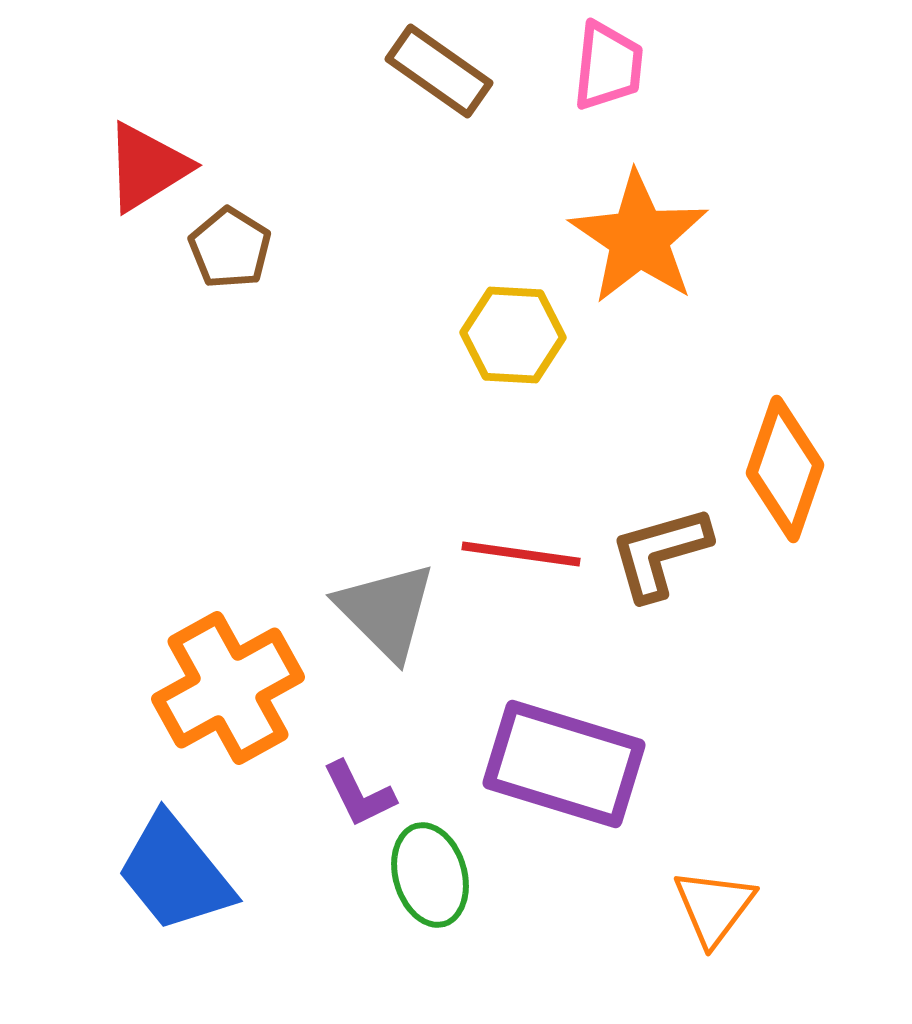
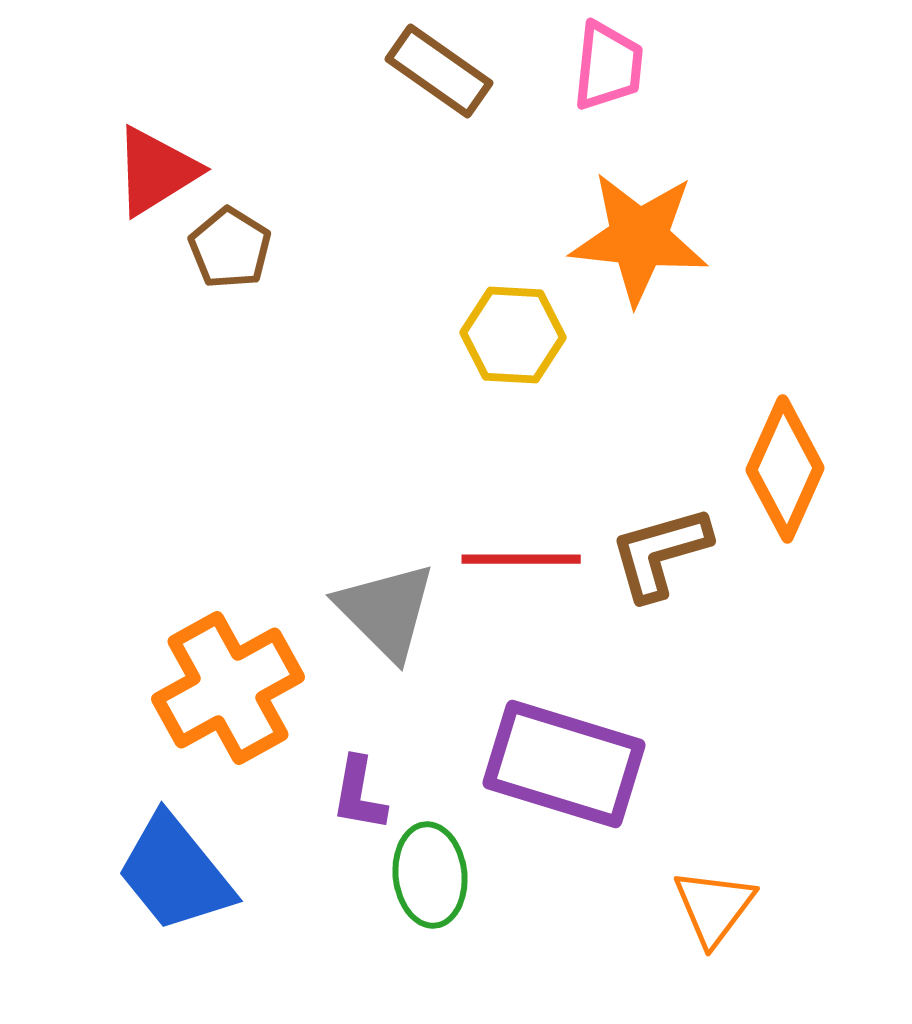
red triangle: moved 9 px right, 4 px down
orange star: rotated 28 degrees counterclockwise
orange diamond: rotated 5 degrees clockwise
red line: moved 5 px down; rotated 8 degrees counterclockwise
purple L-shape: rotated 36 degrees clockwise
green ellipse: rotated 10 degrees clockwise
